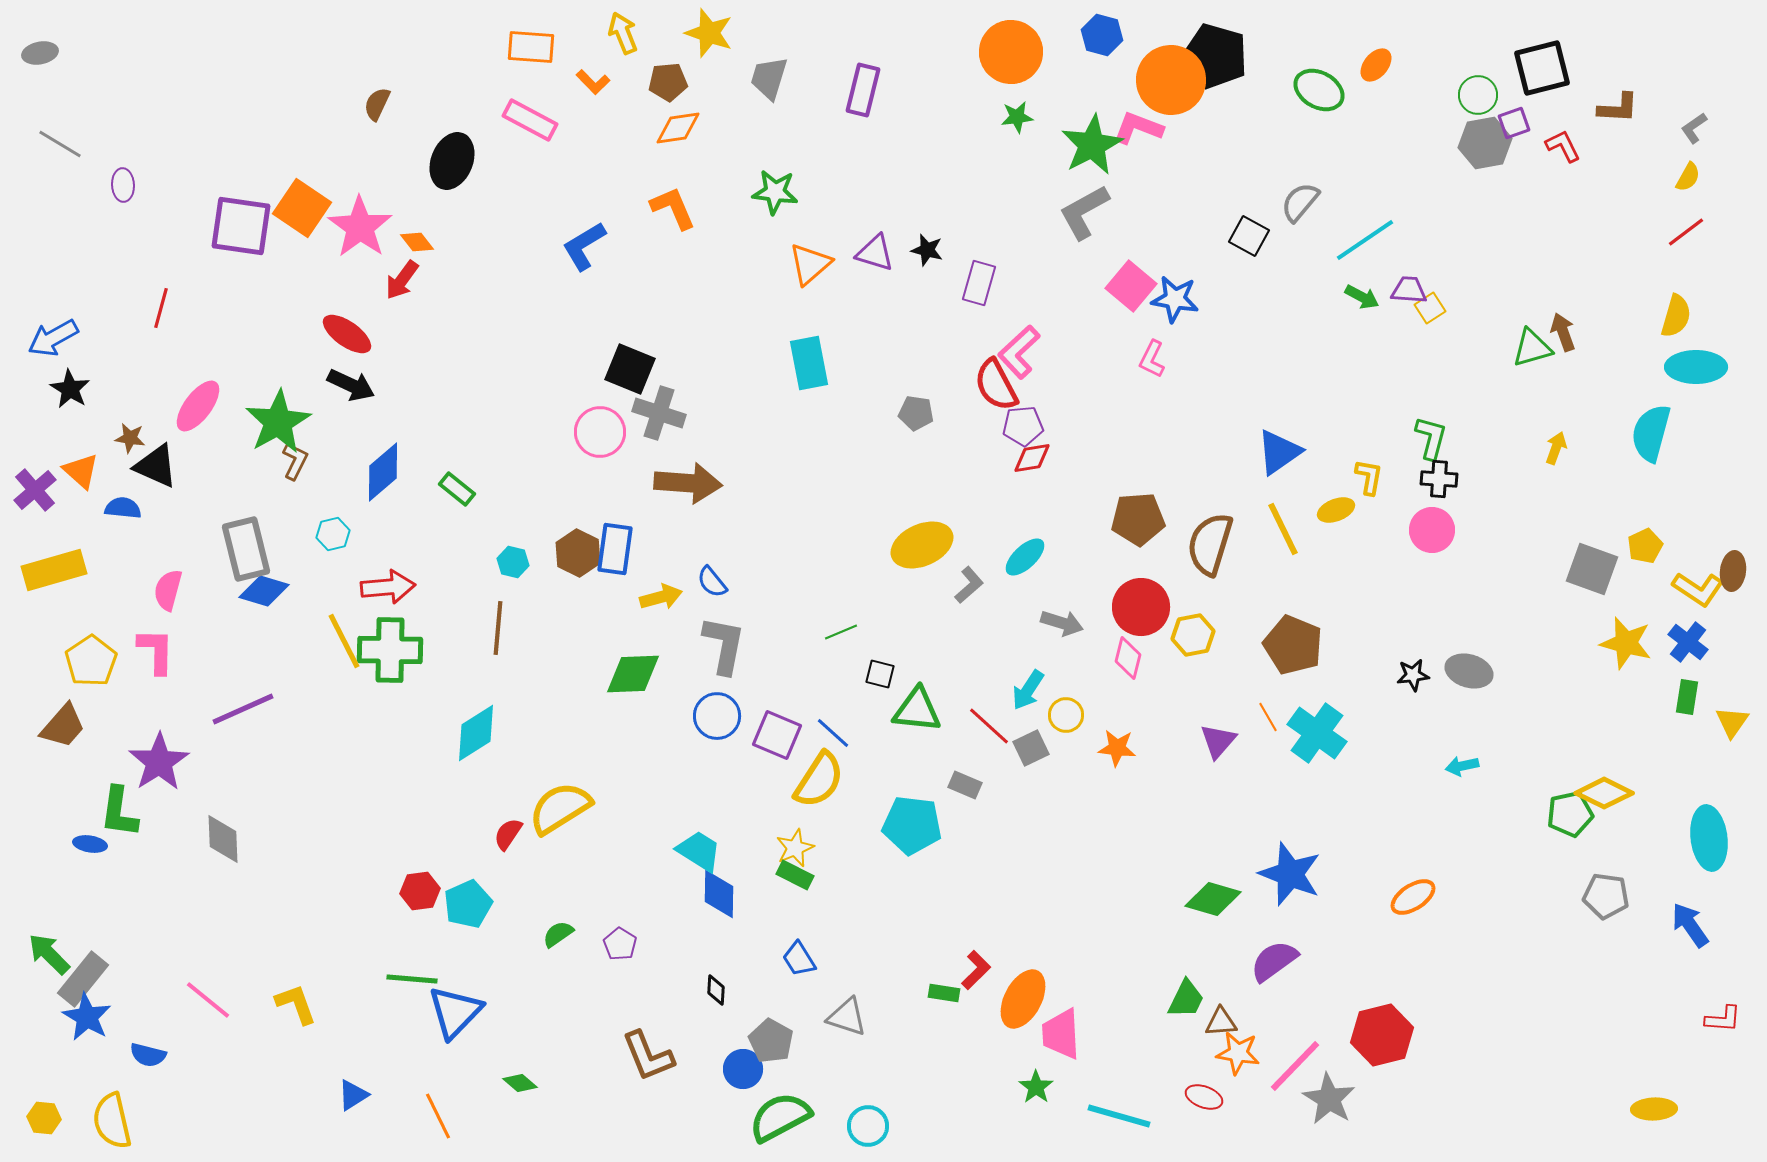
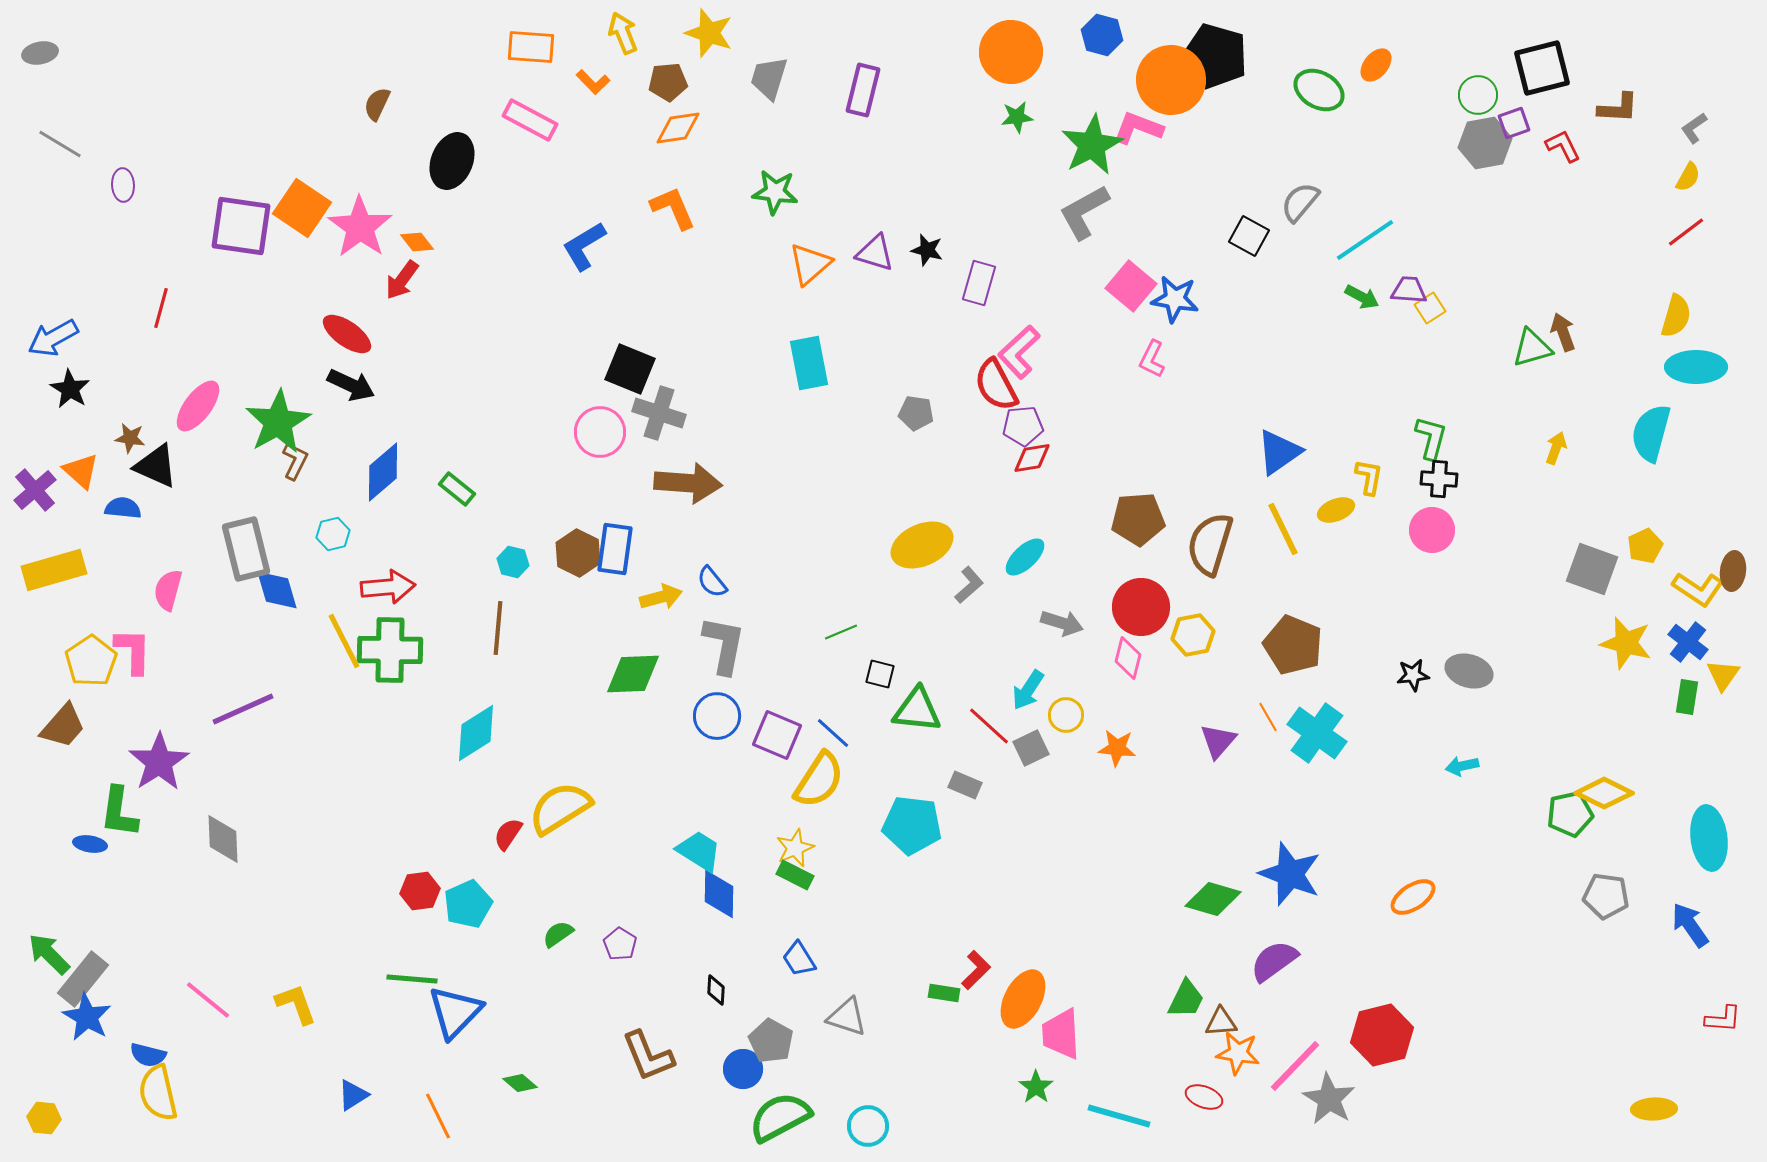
blue diamond at (264, 591): moved 13 px right, 1 px up; rotated 57 degrees clockwise
pink L-shape at (156, 651): moved 23 px left
yellow triangle at (1732, 722): moved 9 px left, 47 px up
yellow semicircle at (112, 1121): moved 46 px right, 28 px up
